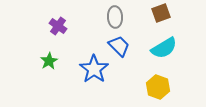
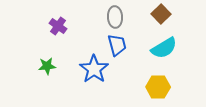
brown square: moved 1 px down; rotated 24 degrees counterclockwise
blue trapezoid: moved 2 px left, 1 px up; rotated 30 degrees clockwise
green star: moved 2 px left, 5 px down; rotated 24 degrees clockwise
yellow hexagon: rotated 20 degrees counterclockwise
